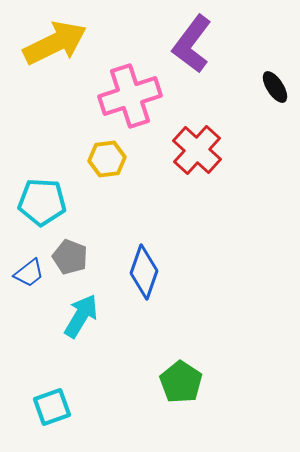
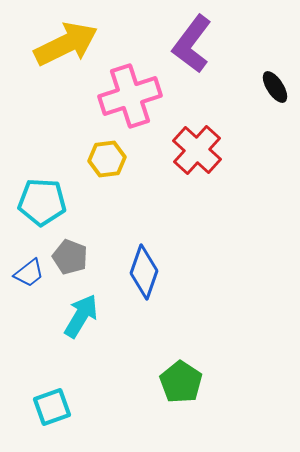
yellow arrow: moved 11 px right, 1 px down
